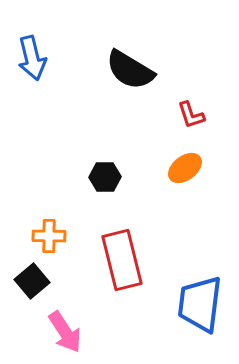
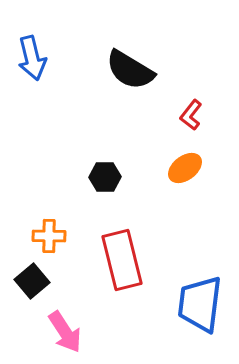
red L-shape: rotated 56 degrees clockwise
